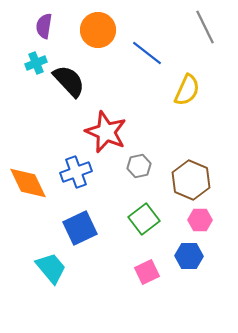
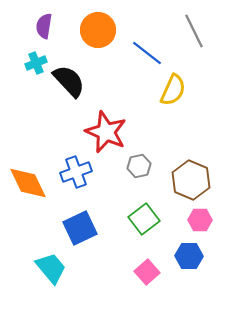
gray line: moved 11 px left, 4 px down
yellow semicircle: moved 14 px left
pink square: rotated 15 degrees counterclockwise
